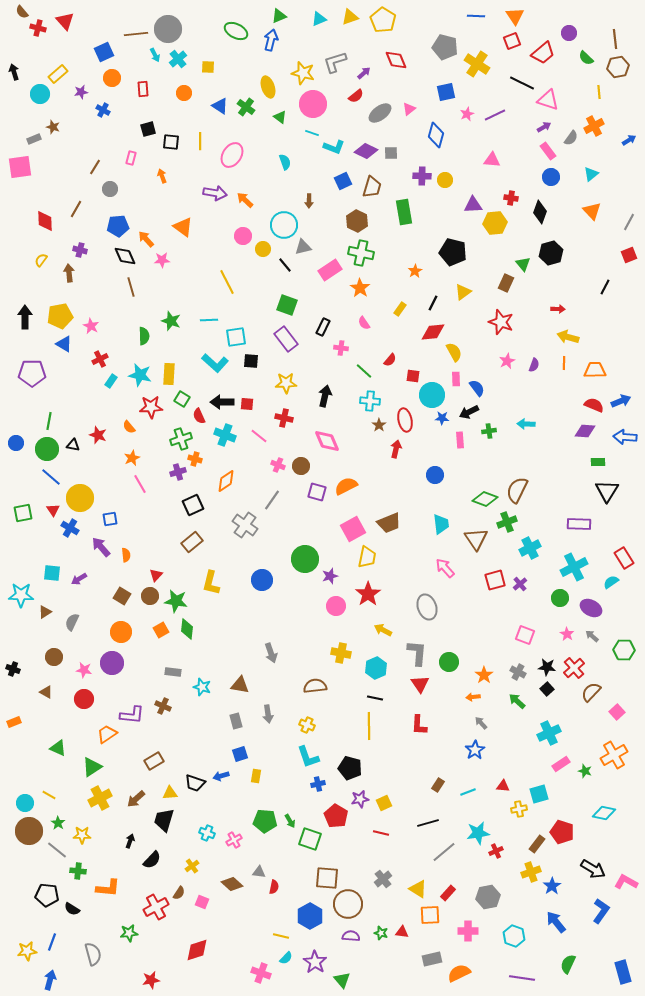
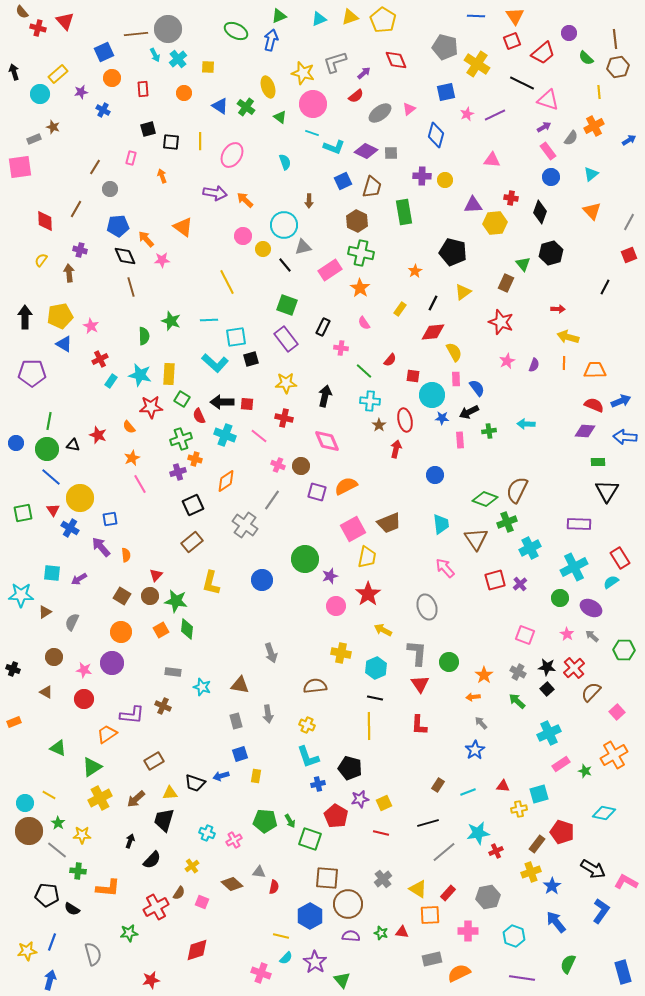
black square at (251, 361): moved 2 px up; rotated 21 degrees counterclockwise
red rectangle at (624, 558): moved 4 px left
